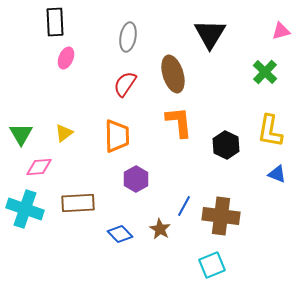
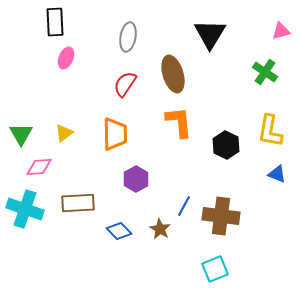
green cross: rotated 10 degrees counterclockwise
orange trapezoid: moved 2 px left, 2 px up
blue diamond: moved 1 px left, 3 px up
cyan square: moved 3 px right, 4 px down
